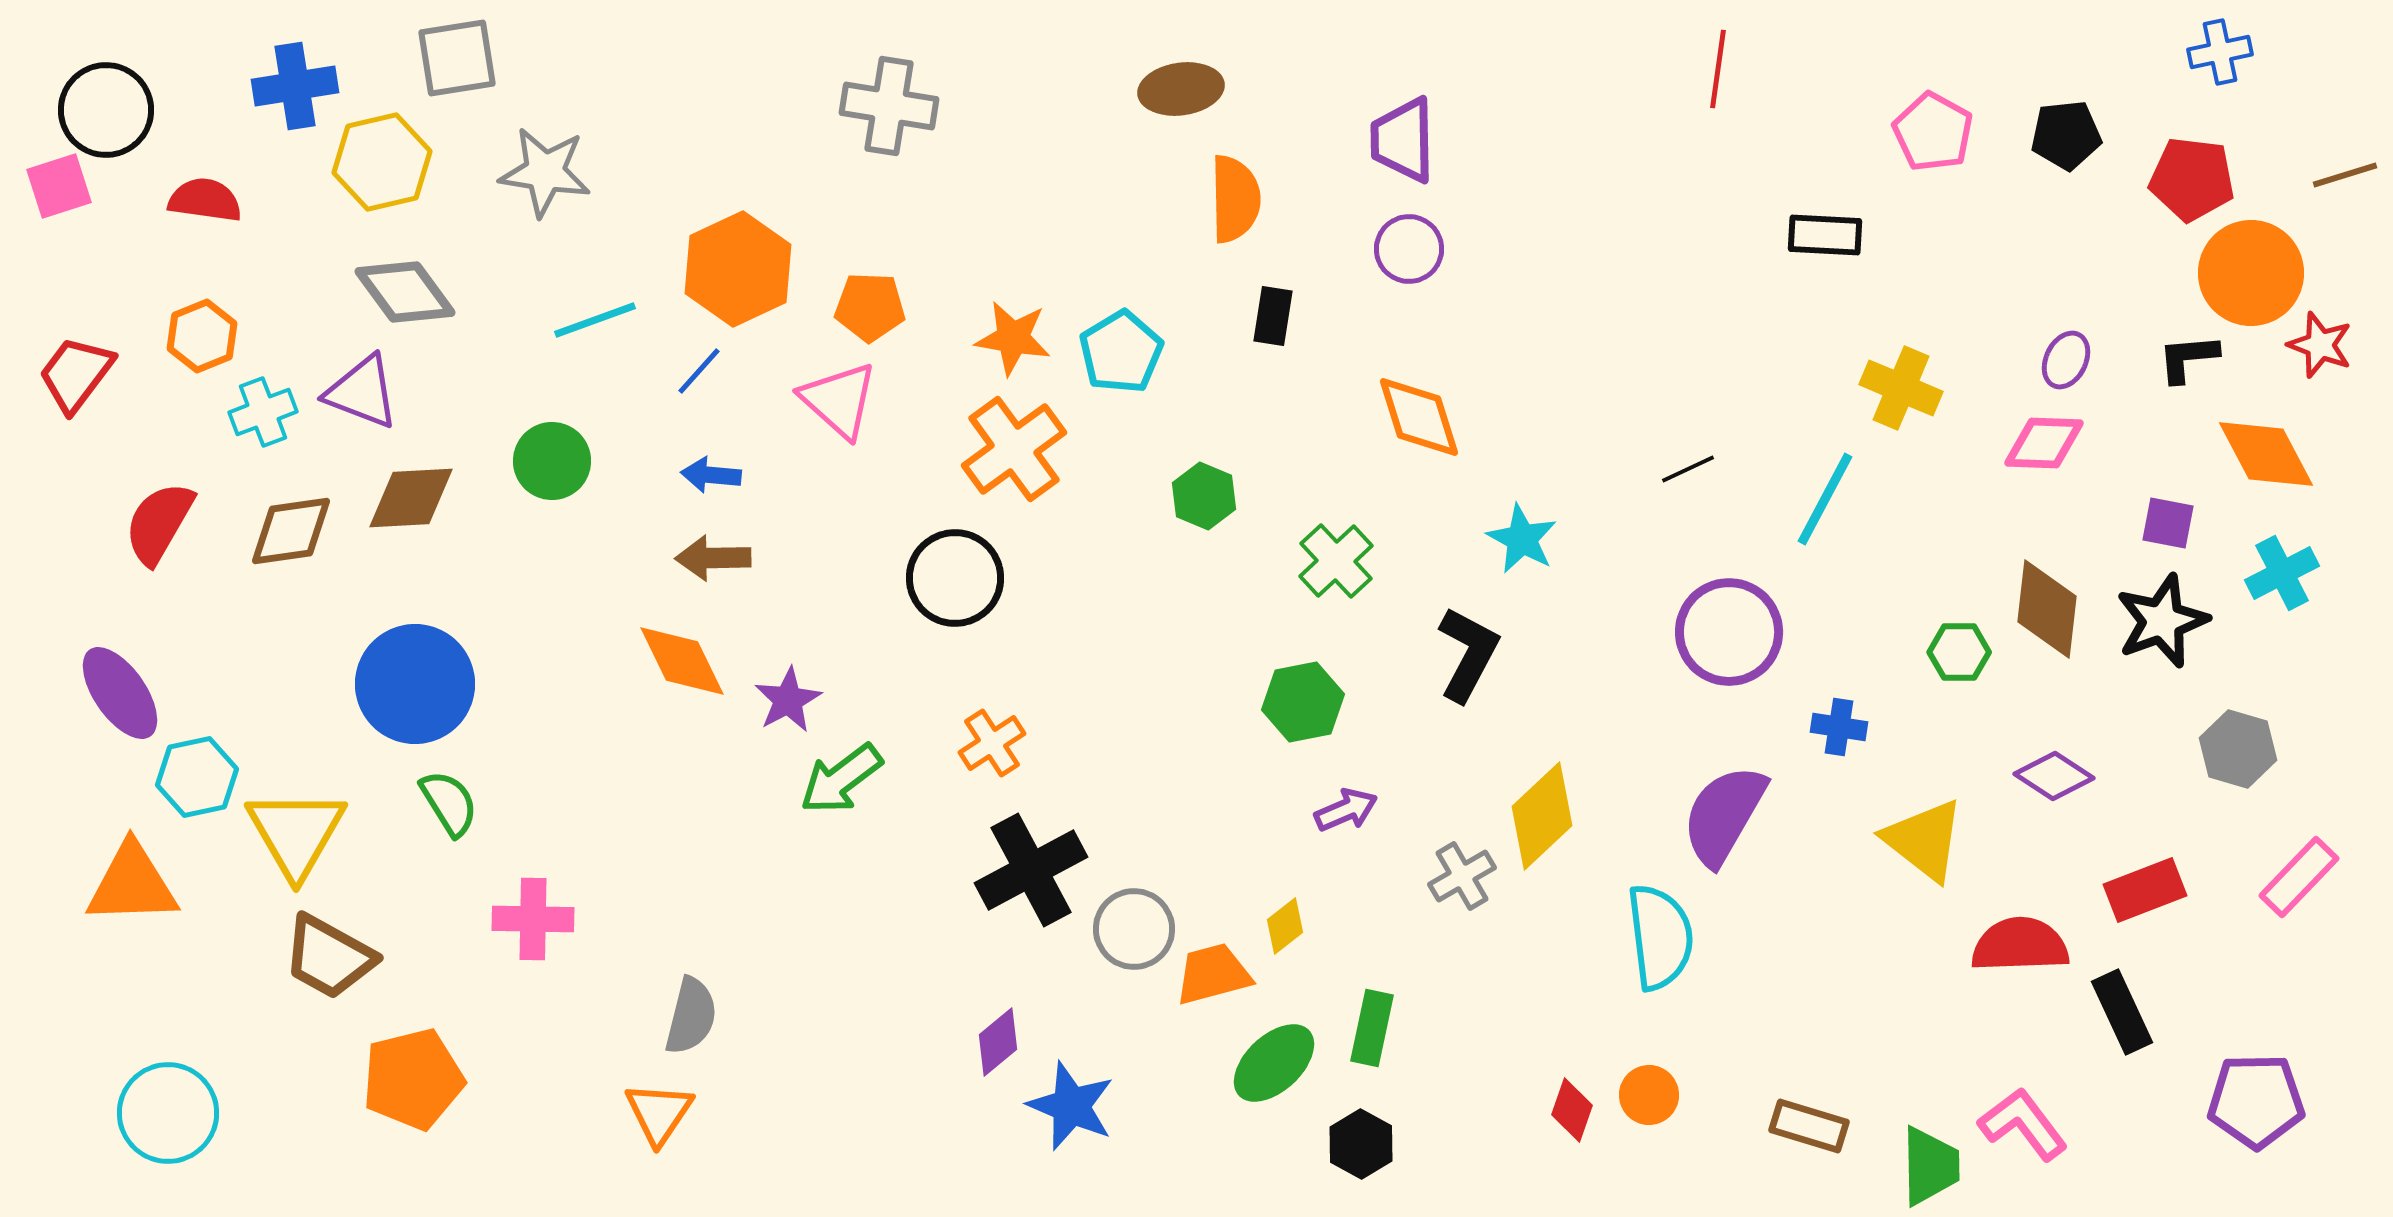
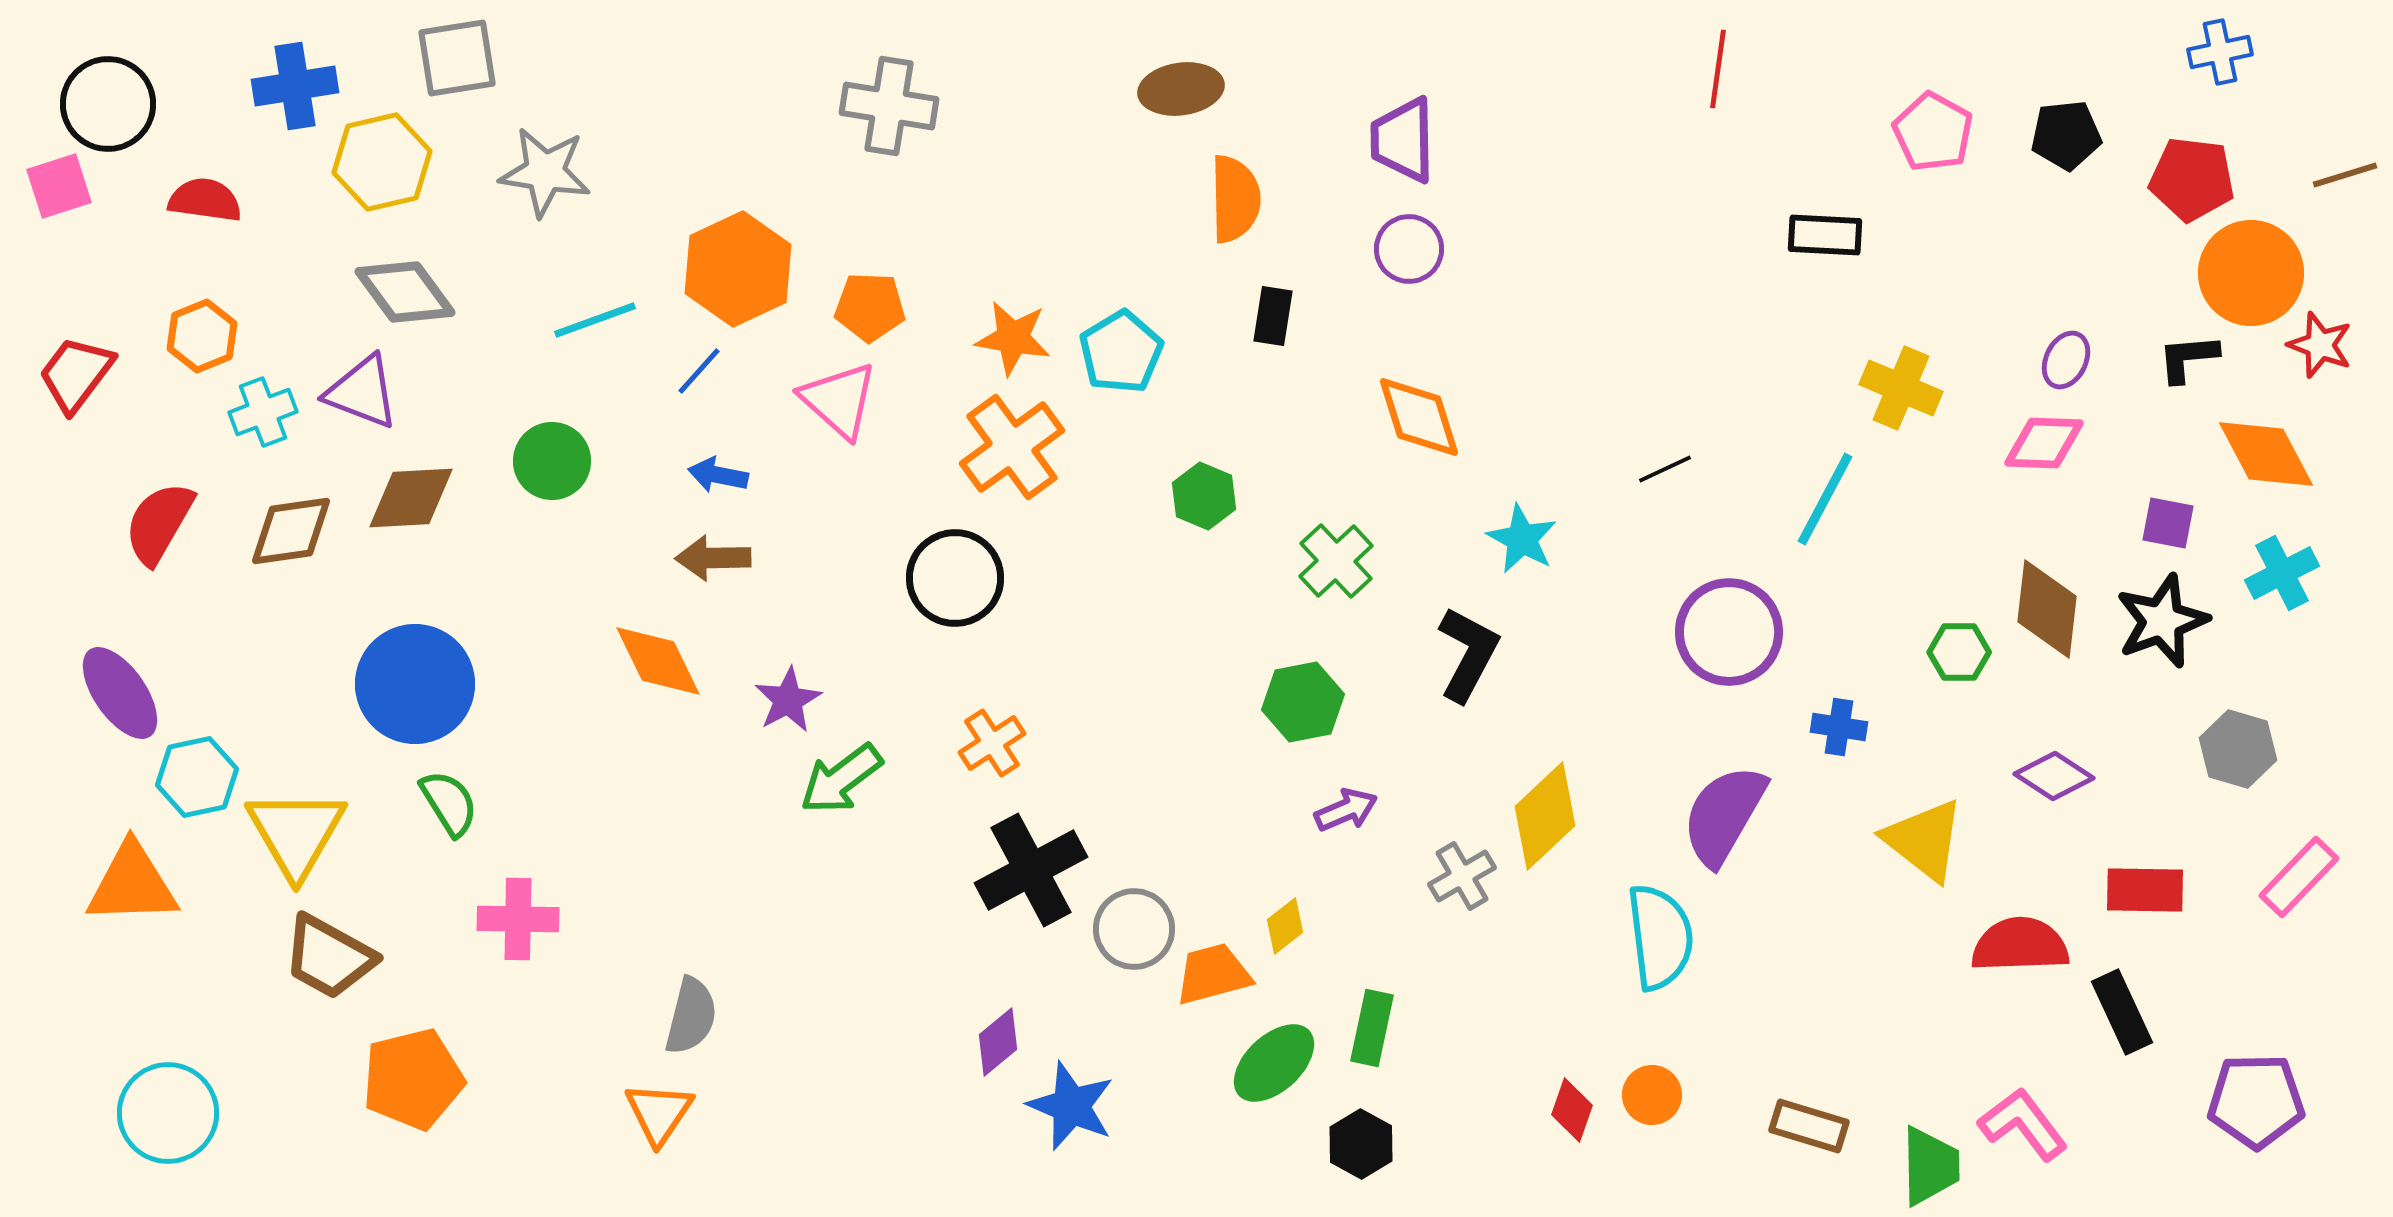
black circle at (106, 110): moved 2 px right, 6 px up
orange cross at (1014, 449): moved 2 px left, 2 px up
black line at (1688, 469): moved 23 px left
blue arrow at (711, 475): moved 7 px right; rotated 6 degrees clockwise
orange diamond at (682, 661): moved 24 px left
yellow diamond at (1542, 816): moved 3 px right
red rectangle at (2145, 890): rotated 22 degrees clockwise
pink cross at (533, 919): moved 15 px left
orange circle at (1649, 1095): moved 3 px right
